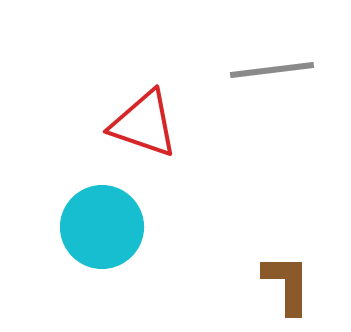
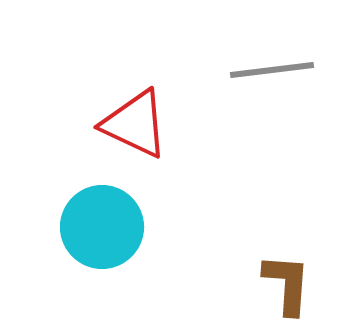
red triangle: moved 9 px left; rotated 6 degrees clockwise
brown L-shape: rotated 4 degrees clockwise
